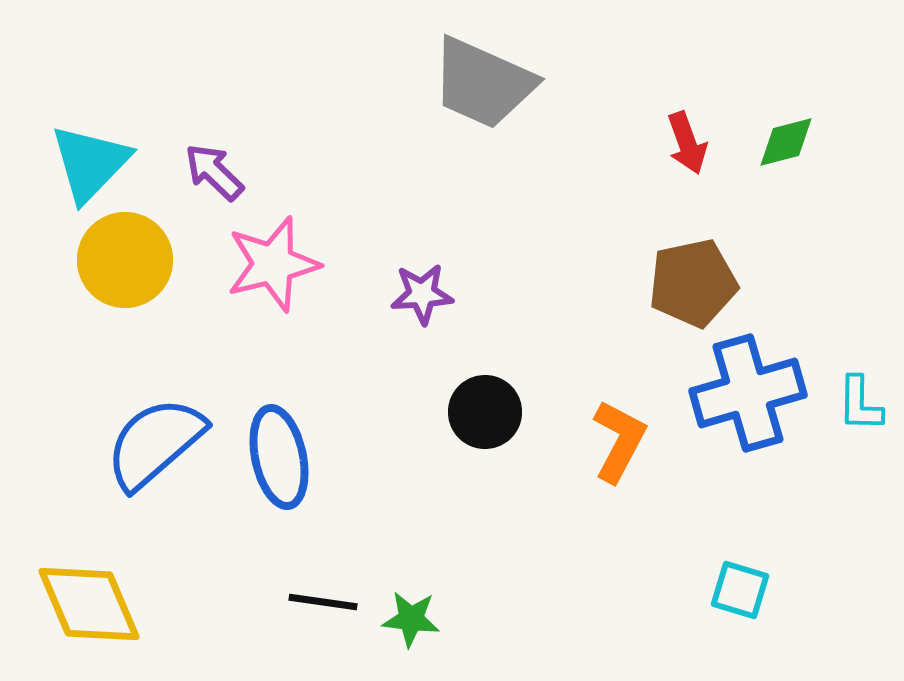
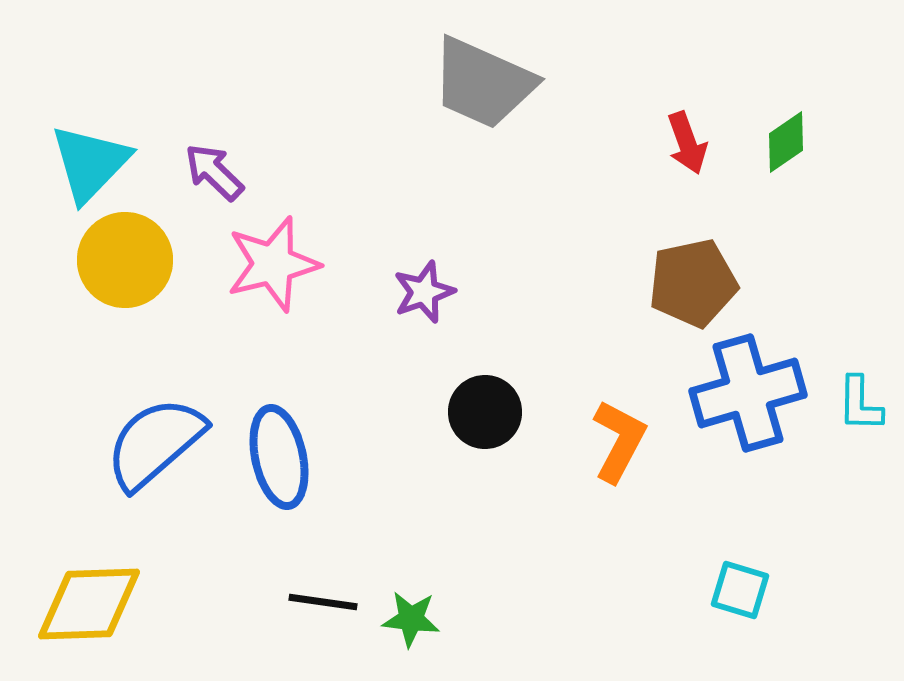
green diamond: rotated 20 degrees counterclockwise
purple star: moved 2 px right, 2 px up; rotated 16 degrees counterclockwise
yellow diamond: rotated 69 degrees counterclockwise
